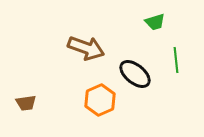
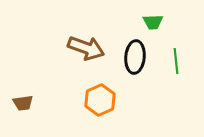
green trapezoid: moved 2 px left; rotated 15 degrees clockwise
green line: moved 1 px down
black ellipse: moved 17 px up; rotated 56 degrees clockwise
brown trapezoid: moved 3 px left
